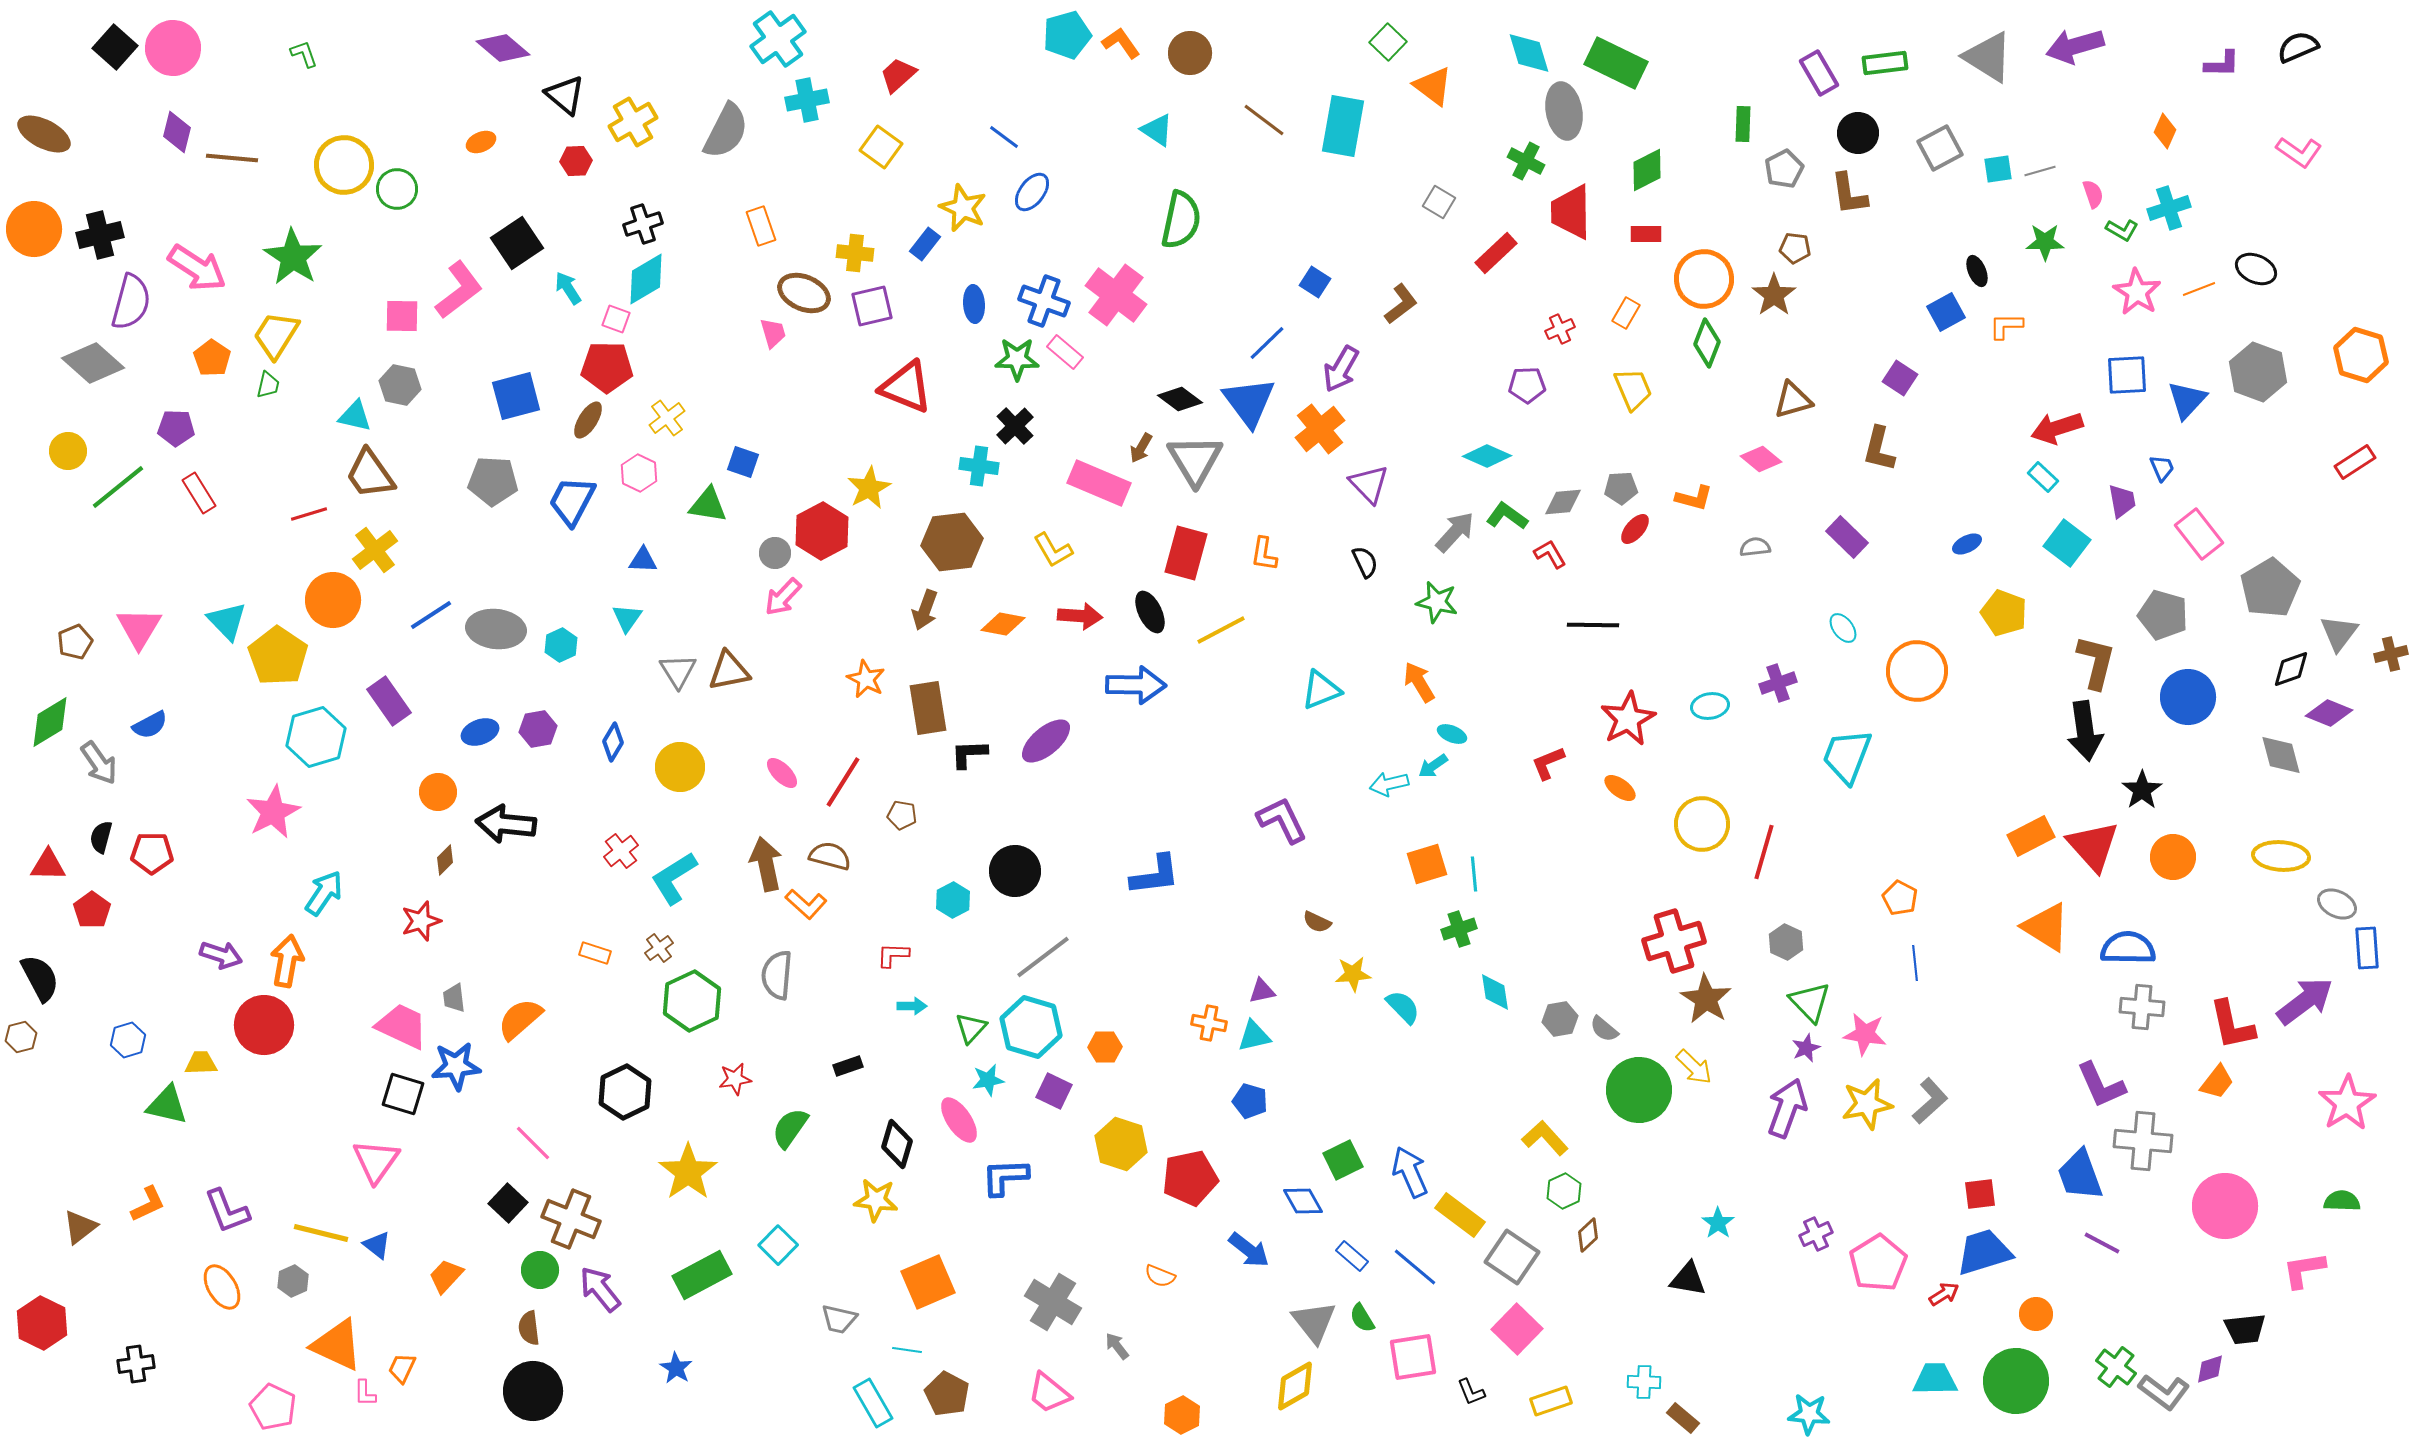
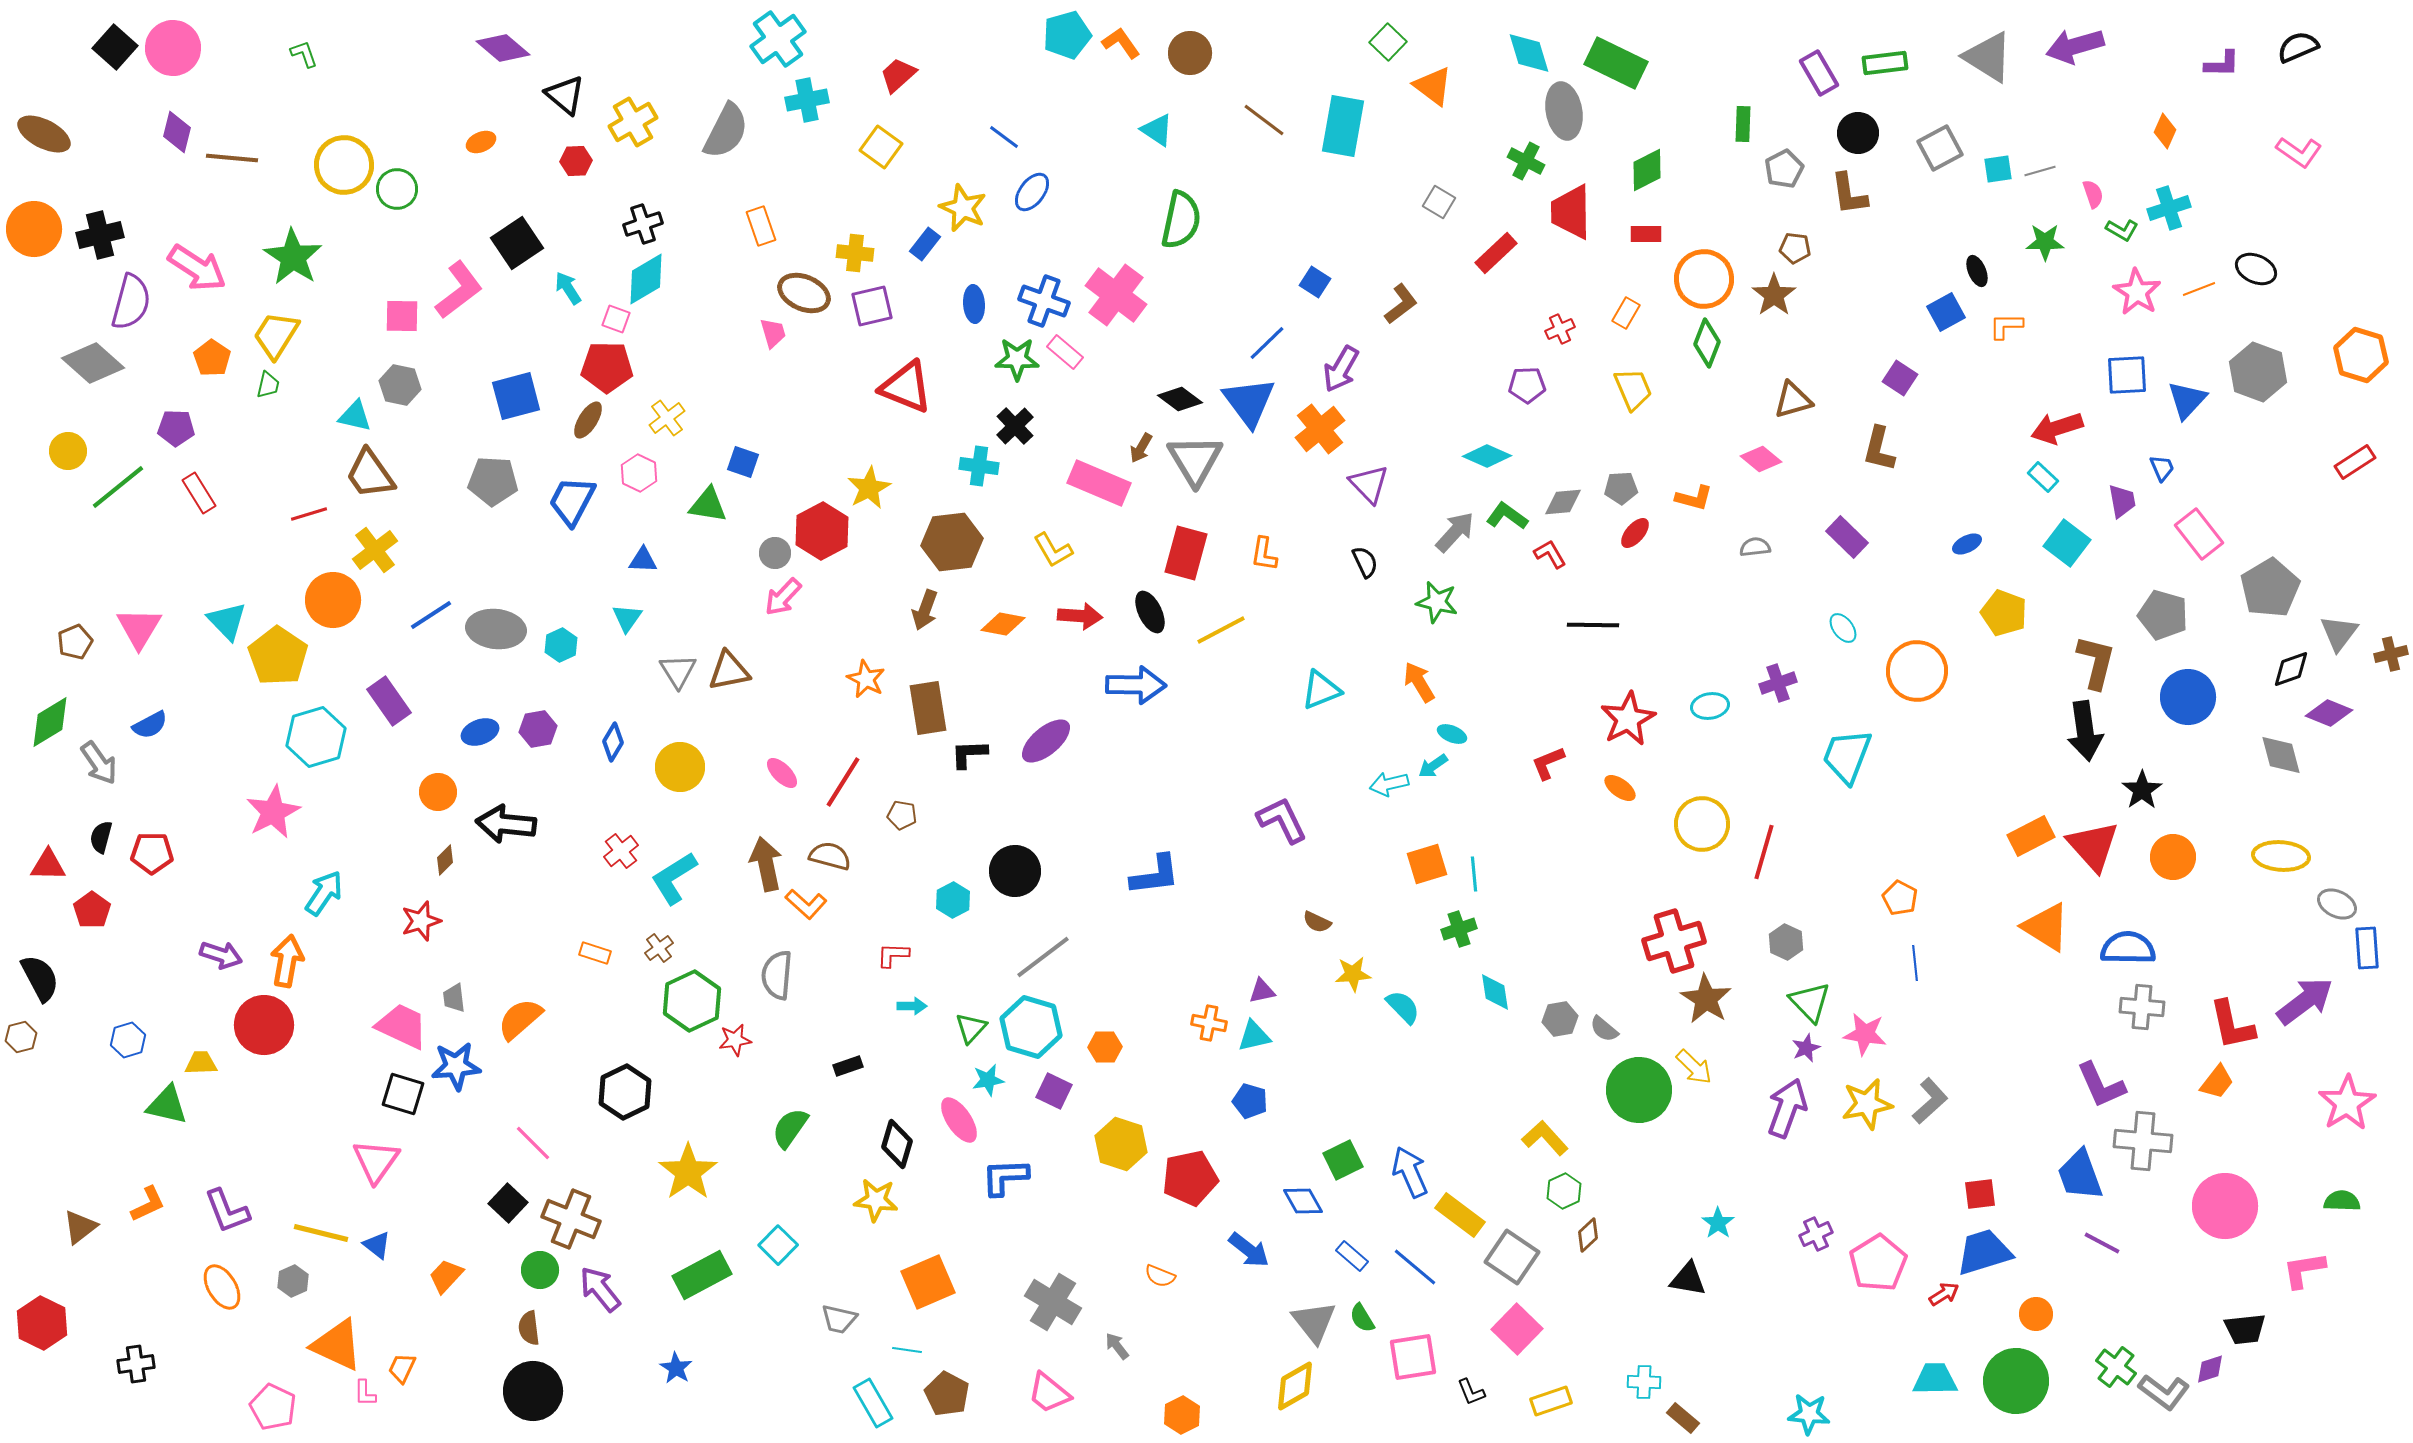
red ellipse at (1635, 529): moved 4 px down
red star at (735, 1079): moved 39 px up
